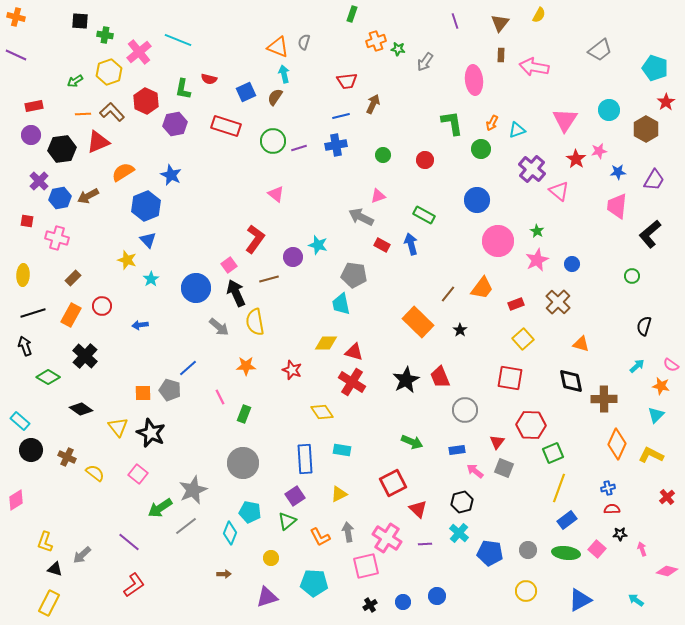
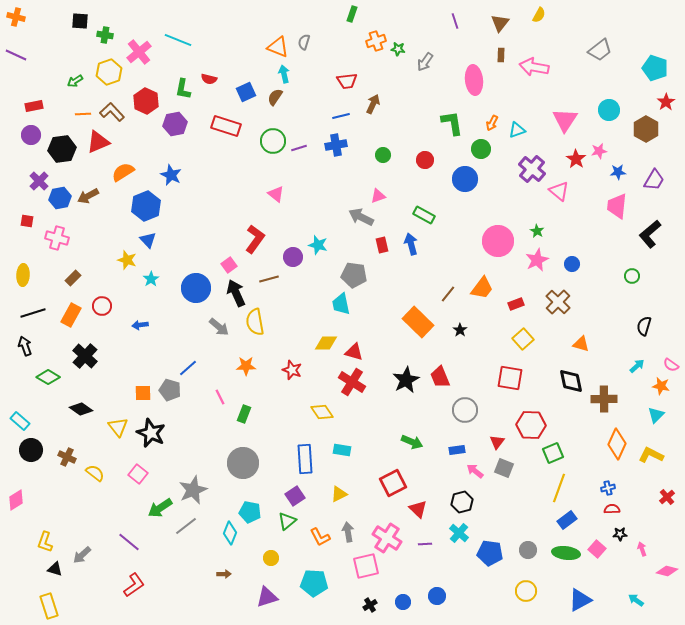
blue circle at (477, 200): moved 12 px left, 21 px up
red rectangle at (382, 245): rotated 49 degrees clockwise
yellow rectangle at (49, 603): moved 3 px down; rotated 45 degrees counterclockwise
